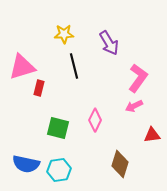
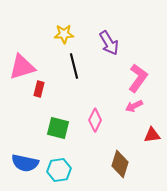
red rectangle: moved 1 px down
blue semicircle: moved 1 px left, 1 px up
